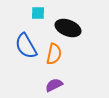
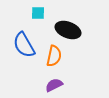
black ellipse: moved 2 px down
blue semicircle: moved 2 px left, 1 px up
orange semicircle: moved 2 px down
